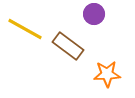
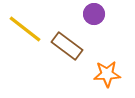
yellow line: rotated 9 degrees clockwise
brown rectangle: moved 1 px left
